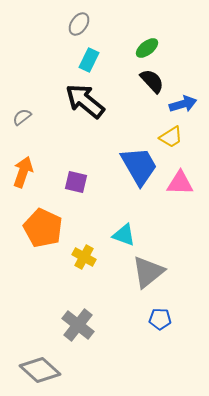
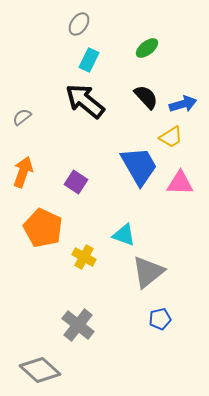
black semicircle: moved 6 px left, 16 px down
purple square: rotated 20 degrees clockwise
blue pentagon: rotated 15 degrees counterclockwise
